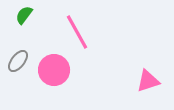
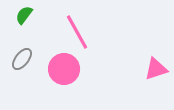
gray ellipse: moved 4 px right, 2 px up
pink circle: moved 10 px right, 1 px up
pink triangle: moved 8 px right, 12 px up
